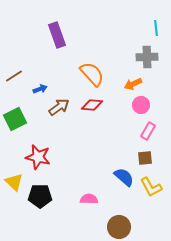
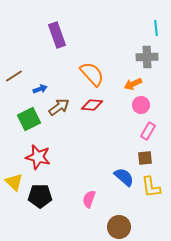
green square: moved 14 px right
yellow L-shape: rotated 20 degrees clockwise
pink semicircle: rotated 72 degrees counterclockwise
